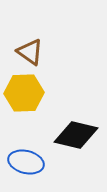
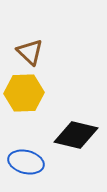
brown triangle: rotated 8 degrees clockwise
